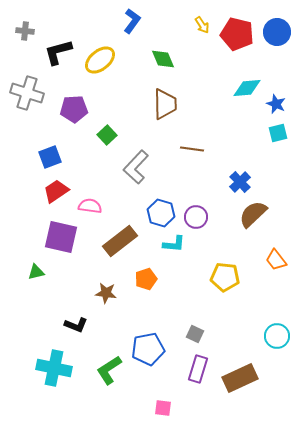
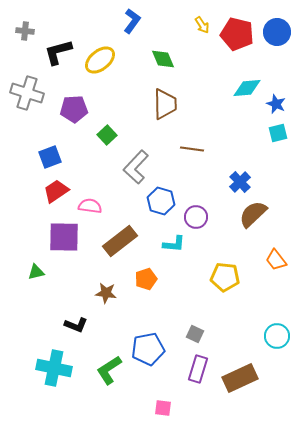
blue hexagon at (161, 213): moved 12 px up
purple square at (61, 237): moved 3 px right; rotated 12 degrees counterclockwise
